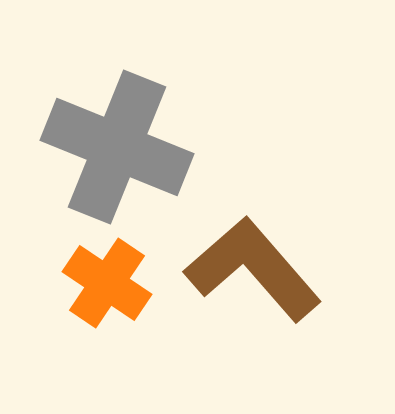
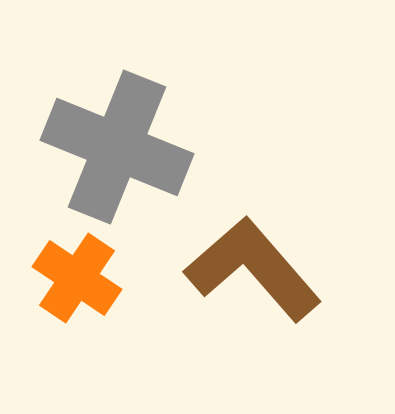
orange cross: moved 30 px left, 5 px up
